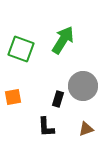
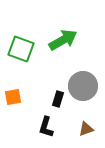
green arrow: rotated 28 degrees clockwise
black L-shape: rotated 20 degrees clockwise
